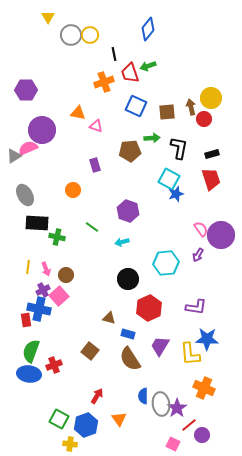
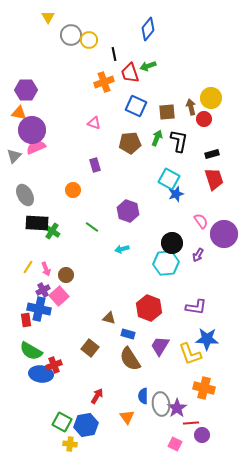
yellow circle at (90, 35): moved 1 px left, 5 px down
orange triangle at (78, 113): moved 59 px left
pink triangle at (96, 126): moved 2 px left, 3 px up
purple circle at (42, 130): moved 10 px left
green arrow at (152, 138): moved 5 px right; rotated 63 degrees counterclockwise
pink semicircle at (28, 148): moved 8 px right, 1 px up
black L-shape at (179, 148): moved 7 px up
brown pentagon at (130, 151): moved 8 px up
gray triangle at (14, 156): rotated 14 degrees counterclockwise
red trapezoid at (211, 179): moved 3 px right
pink semicircle at (201, 229): moved 8 px up
purple circle at (221, 235): moved 3 px right, 1 px up
green cross at (57, 237): moved 5 px left, 6 px up; rotated 21 degrees clockwise
cyan arrow at (122, 242): moved 7 px down
yellow line at (28, 267): rotated 24 degrees clockwise
black circle at (128, 279): moved 44 px right, 36 px up
red hexagon at (149, 308): rotated 15 degrees counterclockwise
green semicircle at (31, 351): rotated 80 degrees counterclockwise
brown square at (90, 351): moved 3 px up
yellow L-shape at (190, 354): rotated 15 degrees counterclockwise
blue ellipse at (29, 374): moved 12 px right
orange cross at (204, 388): rotated 10 degrees counterclockwise
green square at (59, 419): moved 3 px right, 3 px down
orange triangle at (119, 419): moved 8 px right, 2 px up
blue hexagon at (86, 425): rotated 10 degrees clockwise
red line at (189, 425): moved 2 px right, 2 px up; rotated 35 degrees clockwise
pink square at (173, 444): moved 2 px right
